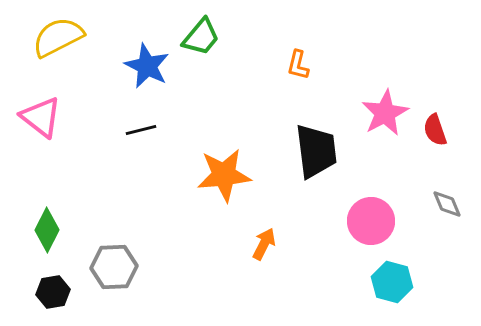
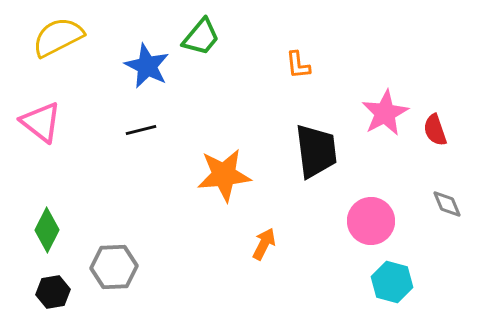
orange L-shape: rotated 20 degrees counterclockwise
pink triangle: moved 5 px down
